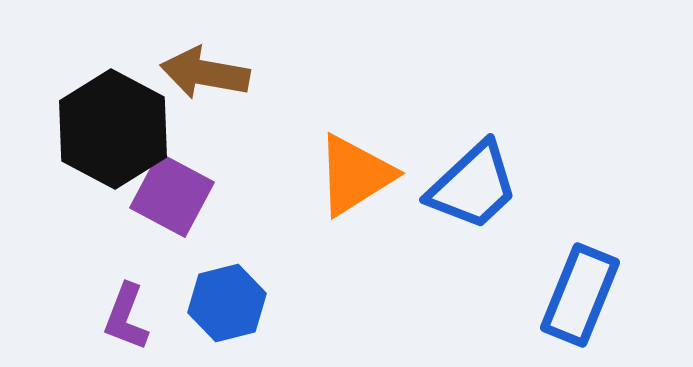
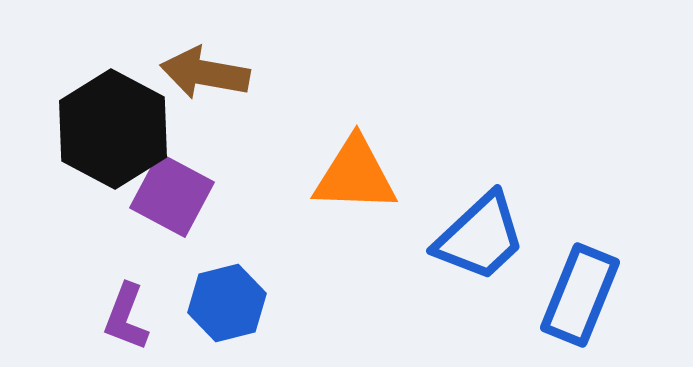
orange triangle: rotated 34 degrees clockwise
blue trapezoid: moved 7 px right, 51 px down
